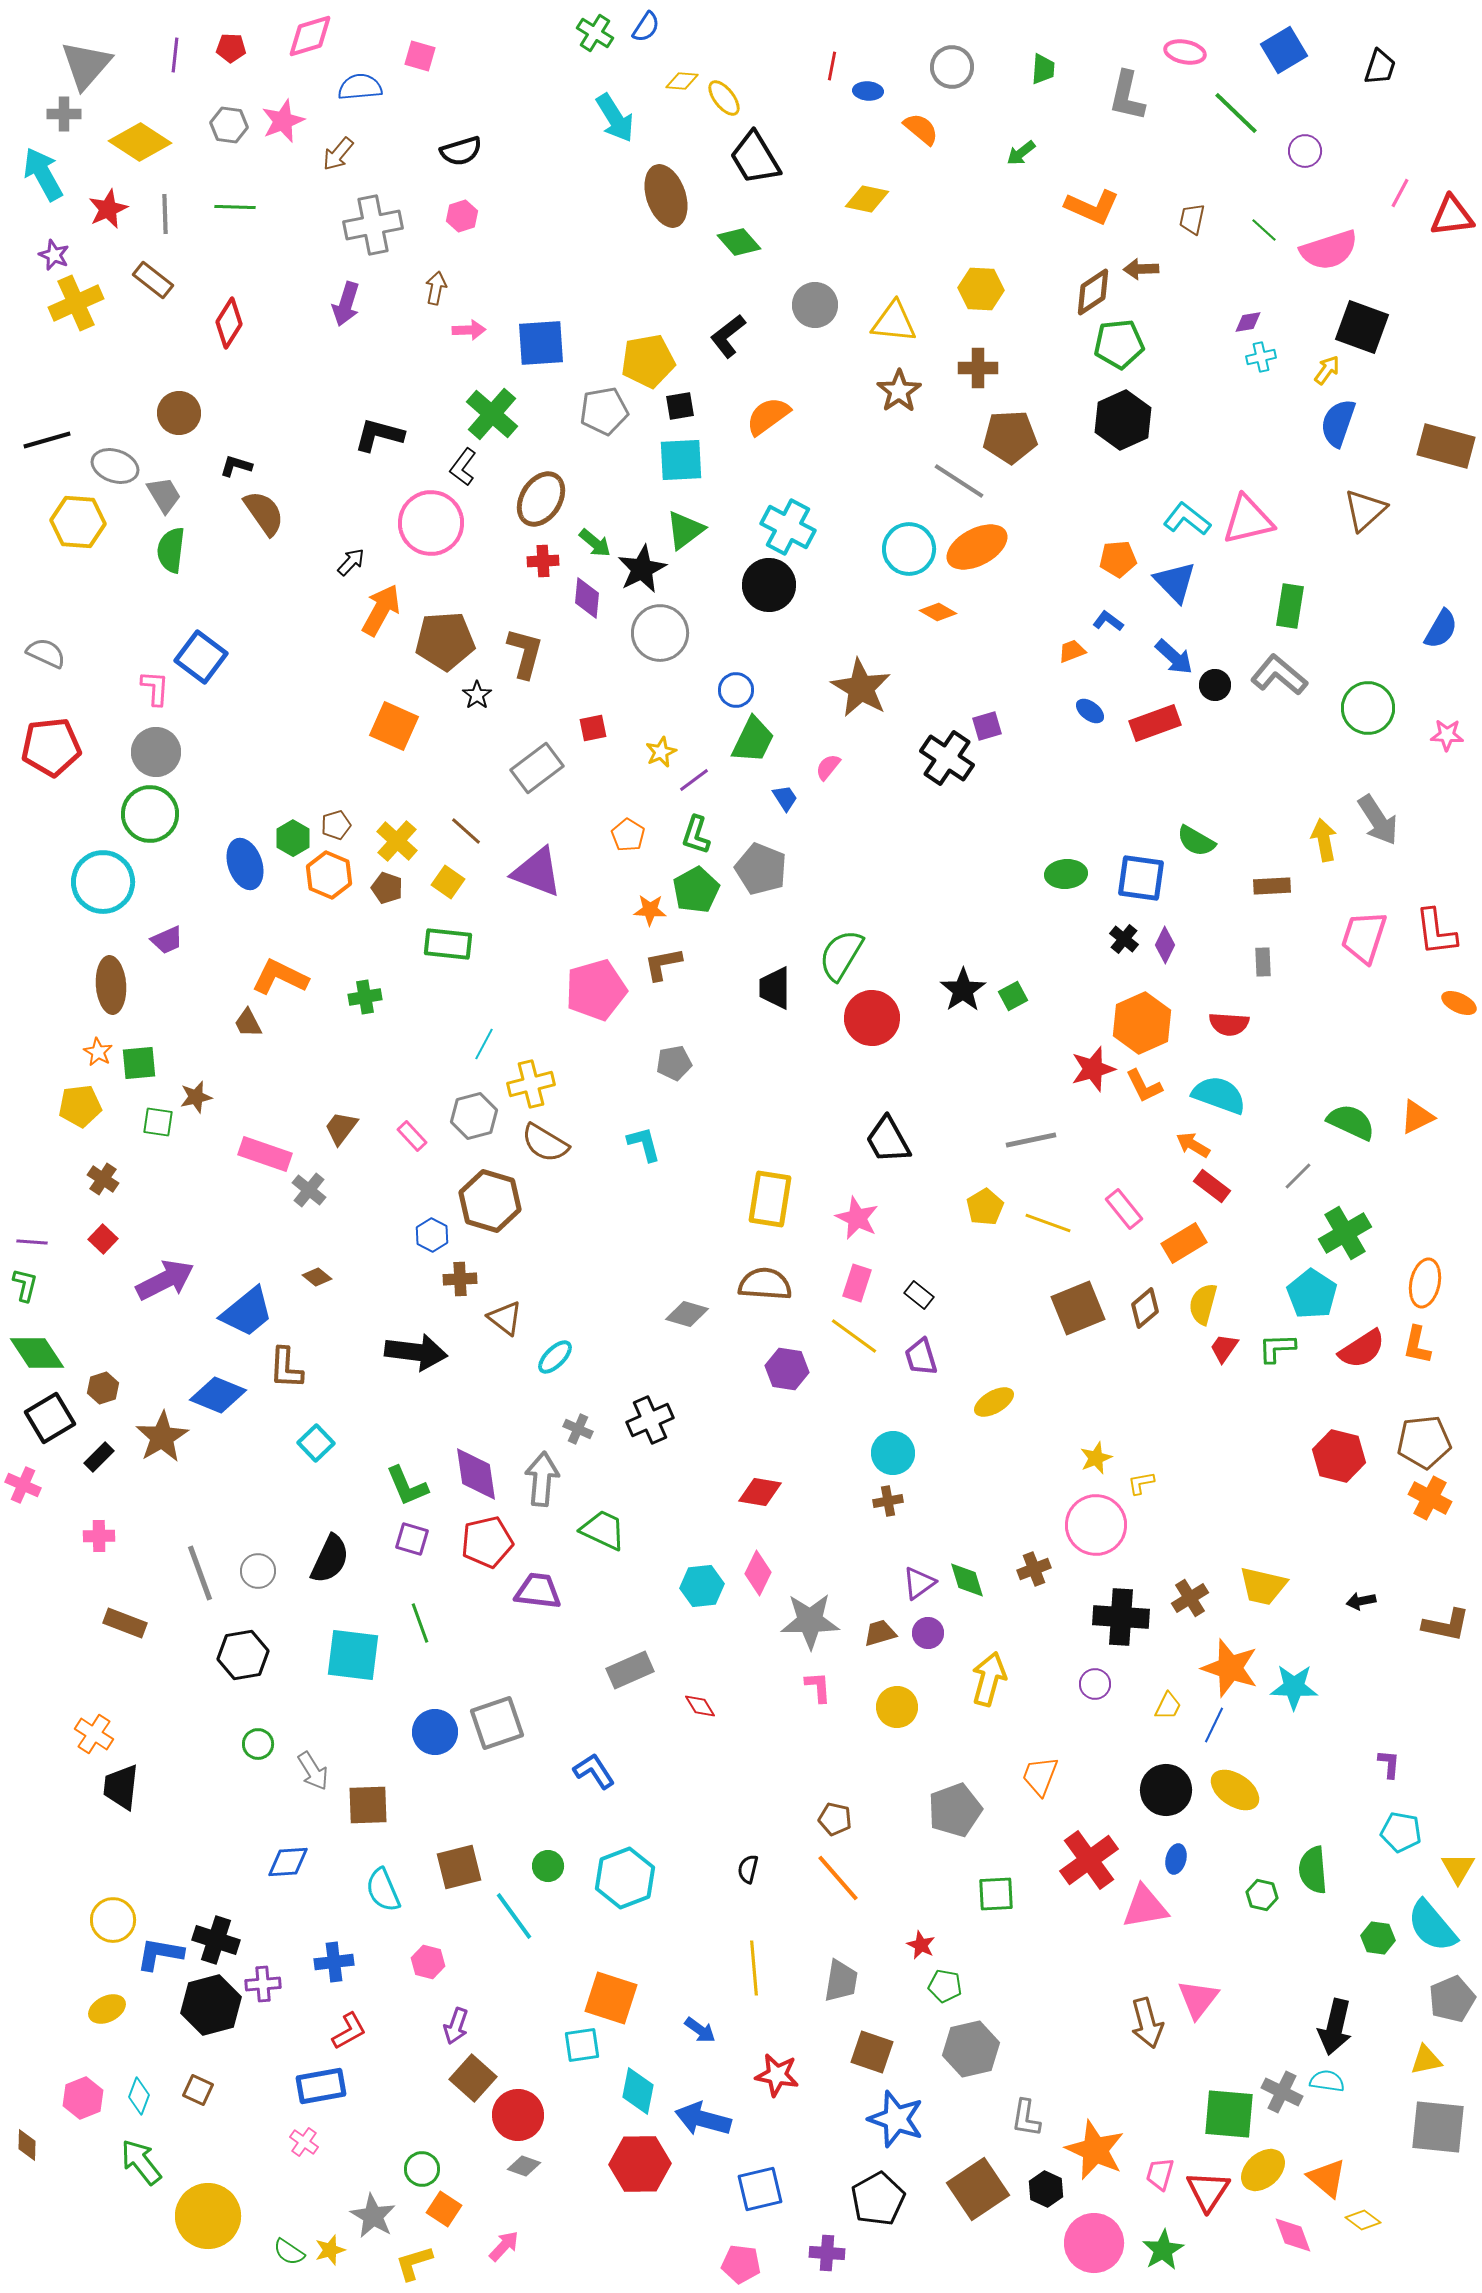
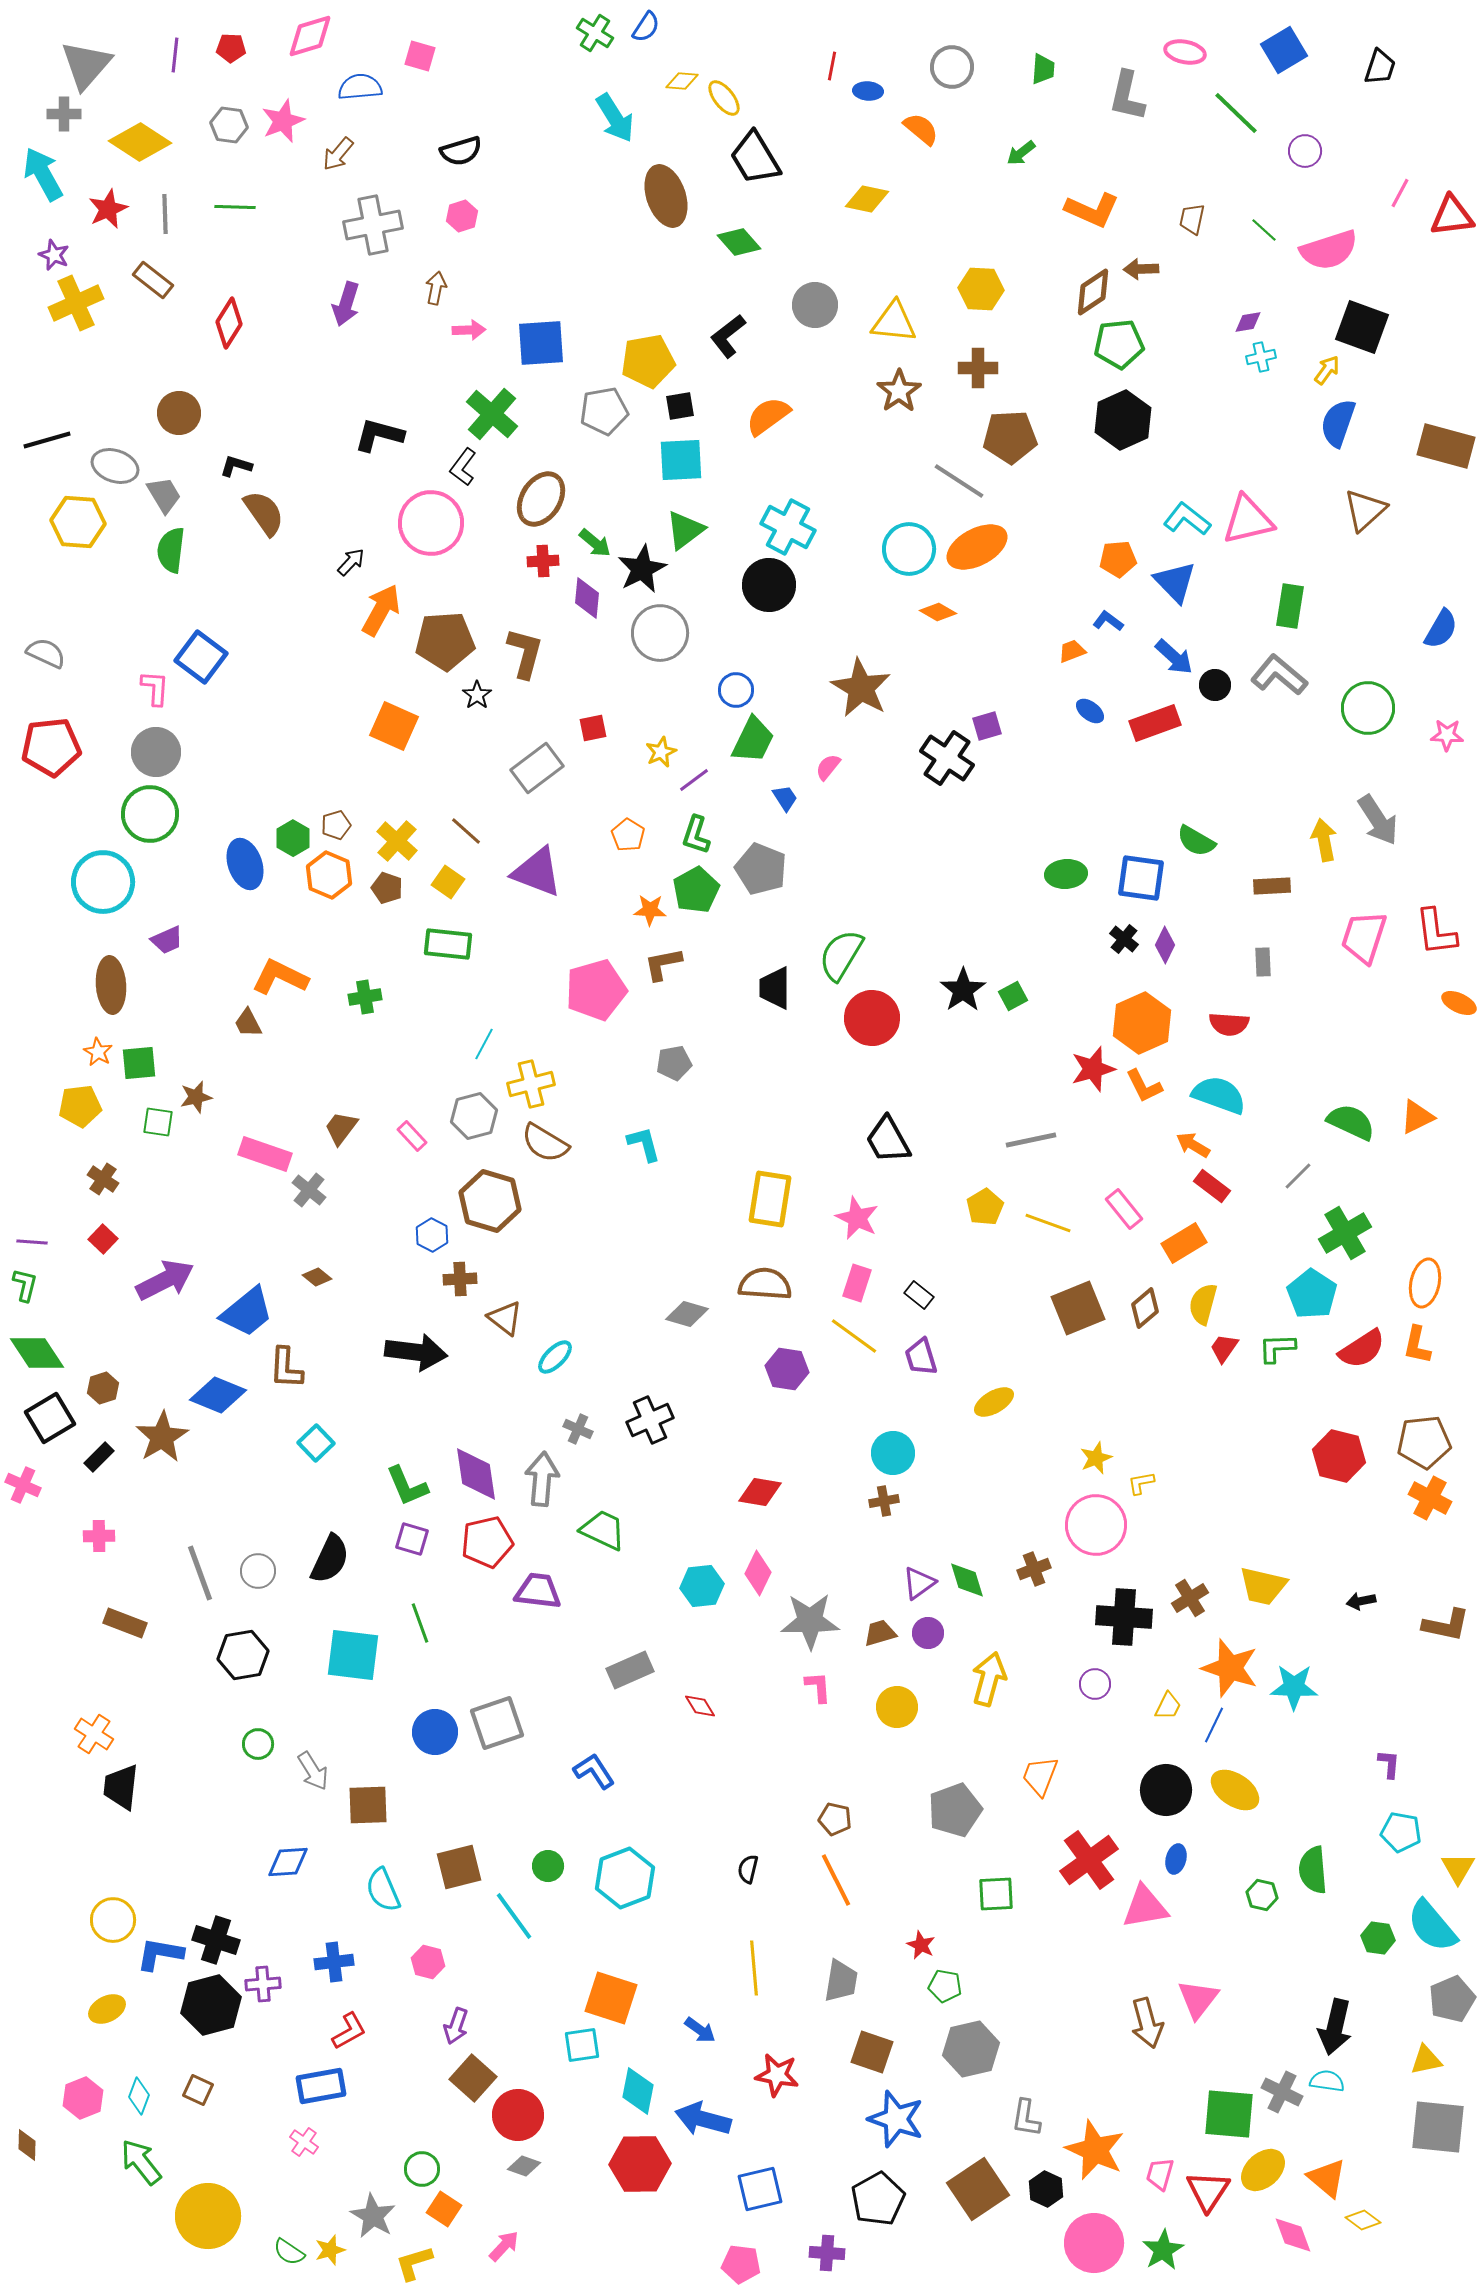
orange L-shape at (1092, 207): moved 3 px down
brown cross at (888, 1501): moved 4 px left
black cross at (1121, 1617): moved 3 px right
orange line at (838, 1878): moved 2 px left, 2 px down; rotated 14 degrees clockwise
